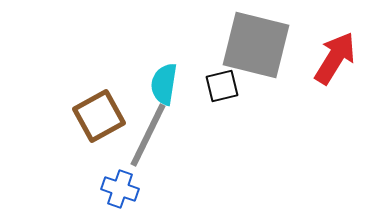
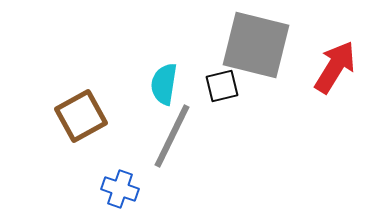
red arrow: moved 9 px down
brown square: moved 18 px left
gray line: moved 24 px right, 1 px down
